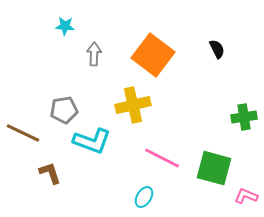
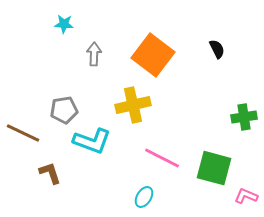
cyan star: moved 1 px left, 2 px up
